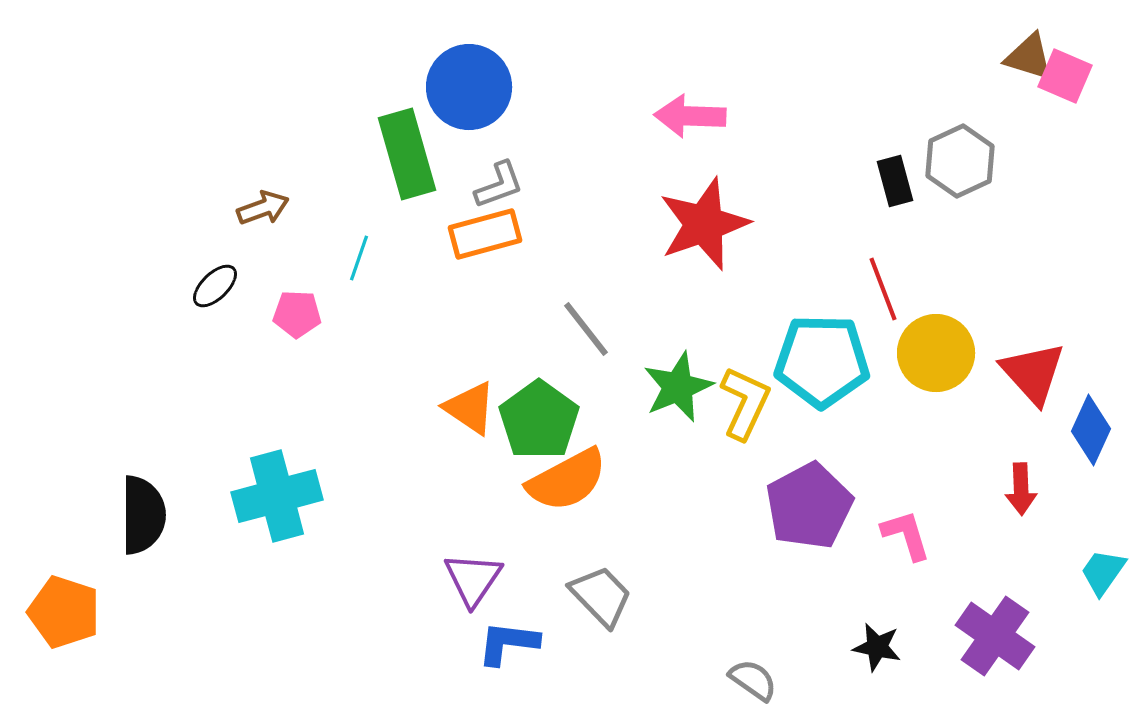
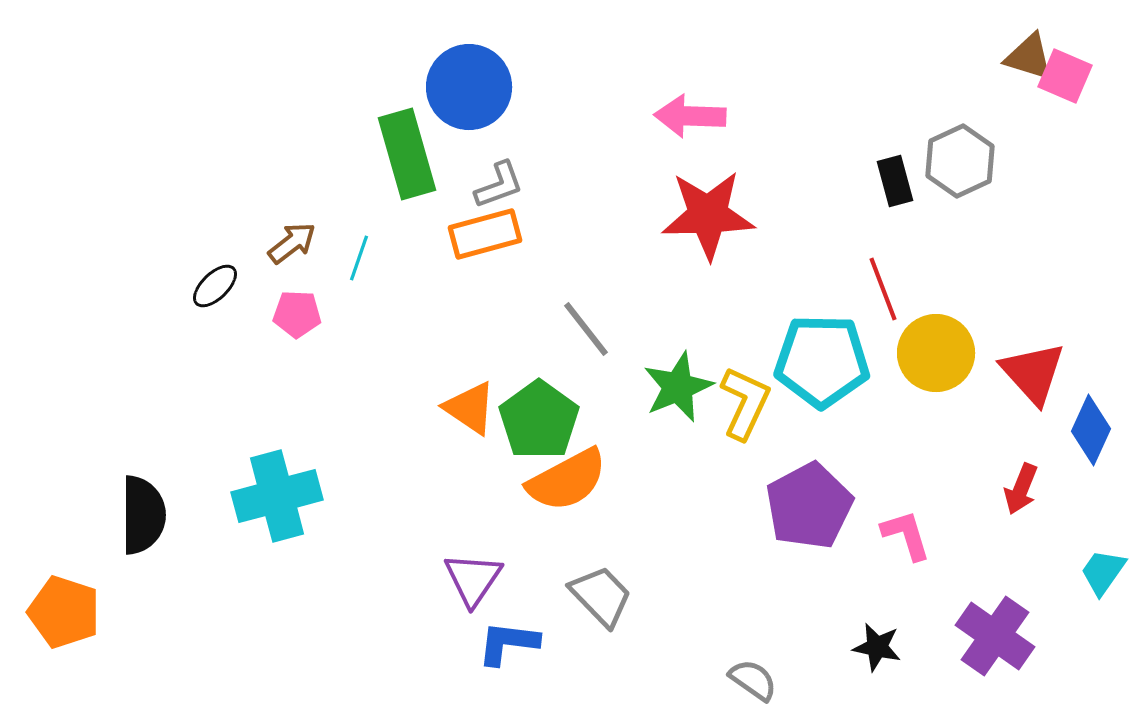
brown arrow: moved 29 px right, 35 px down; rotated 18 degrees counterclockwise
red star: moved 4 px right, 9 px up; rotated 18 degrees clockwise
red arrow: rotated 24 degrees clockwise
